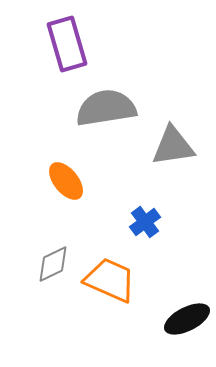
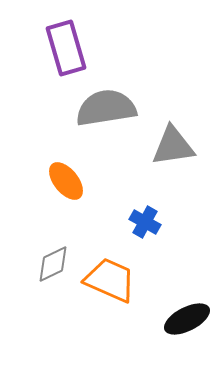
purple rectangle: moved 1 px left, 4 px down
blue cross: rotated 24 degrees counterclockwise
